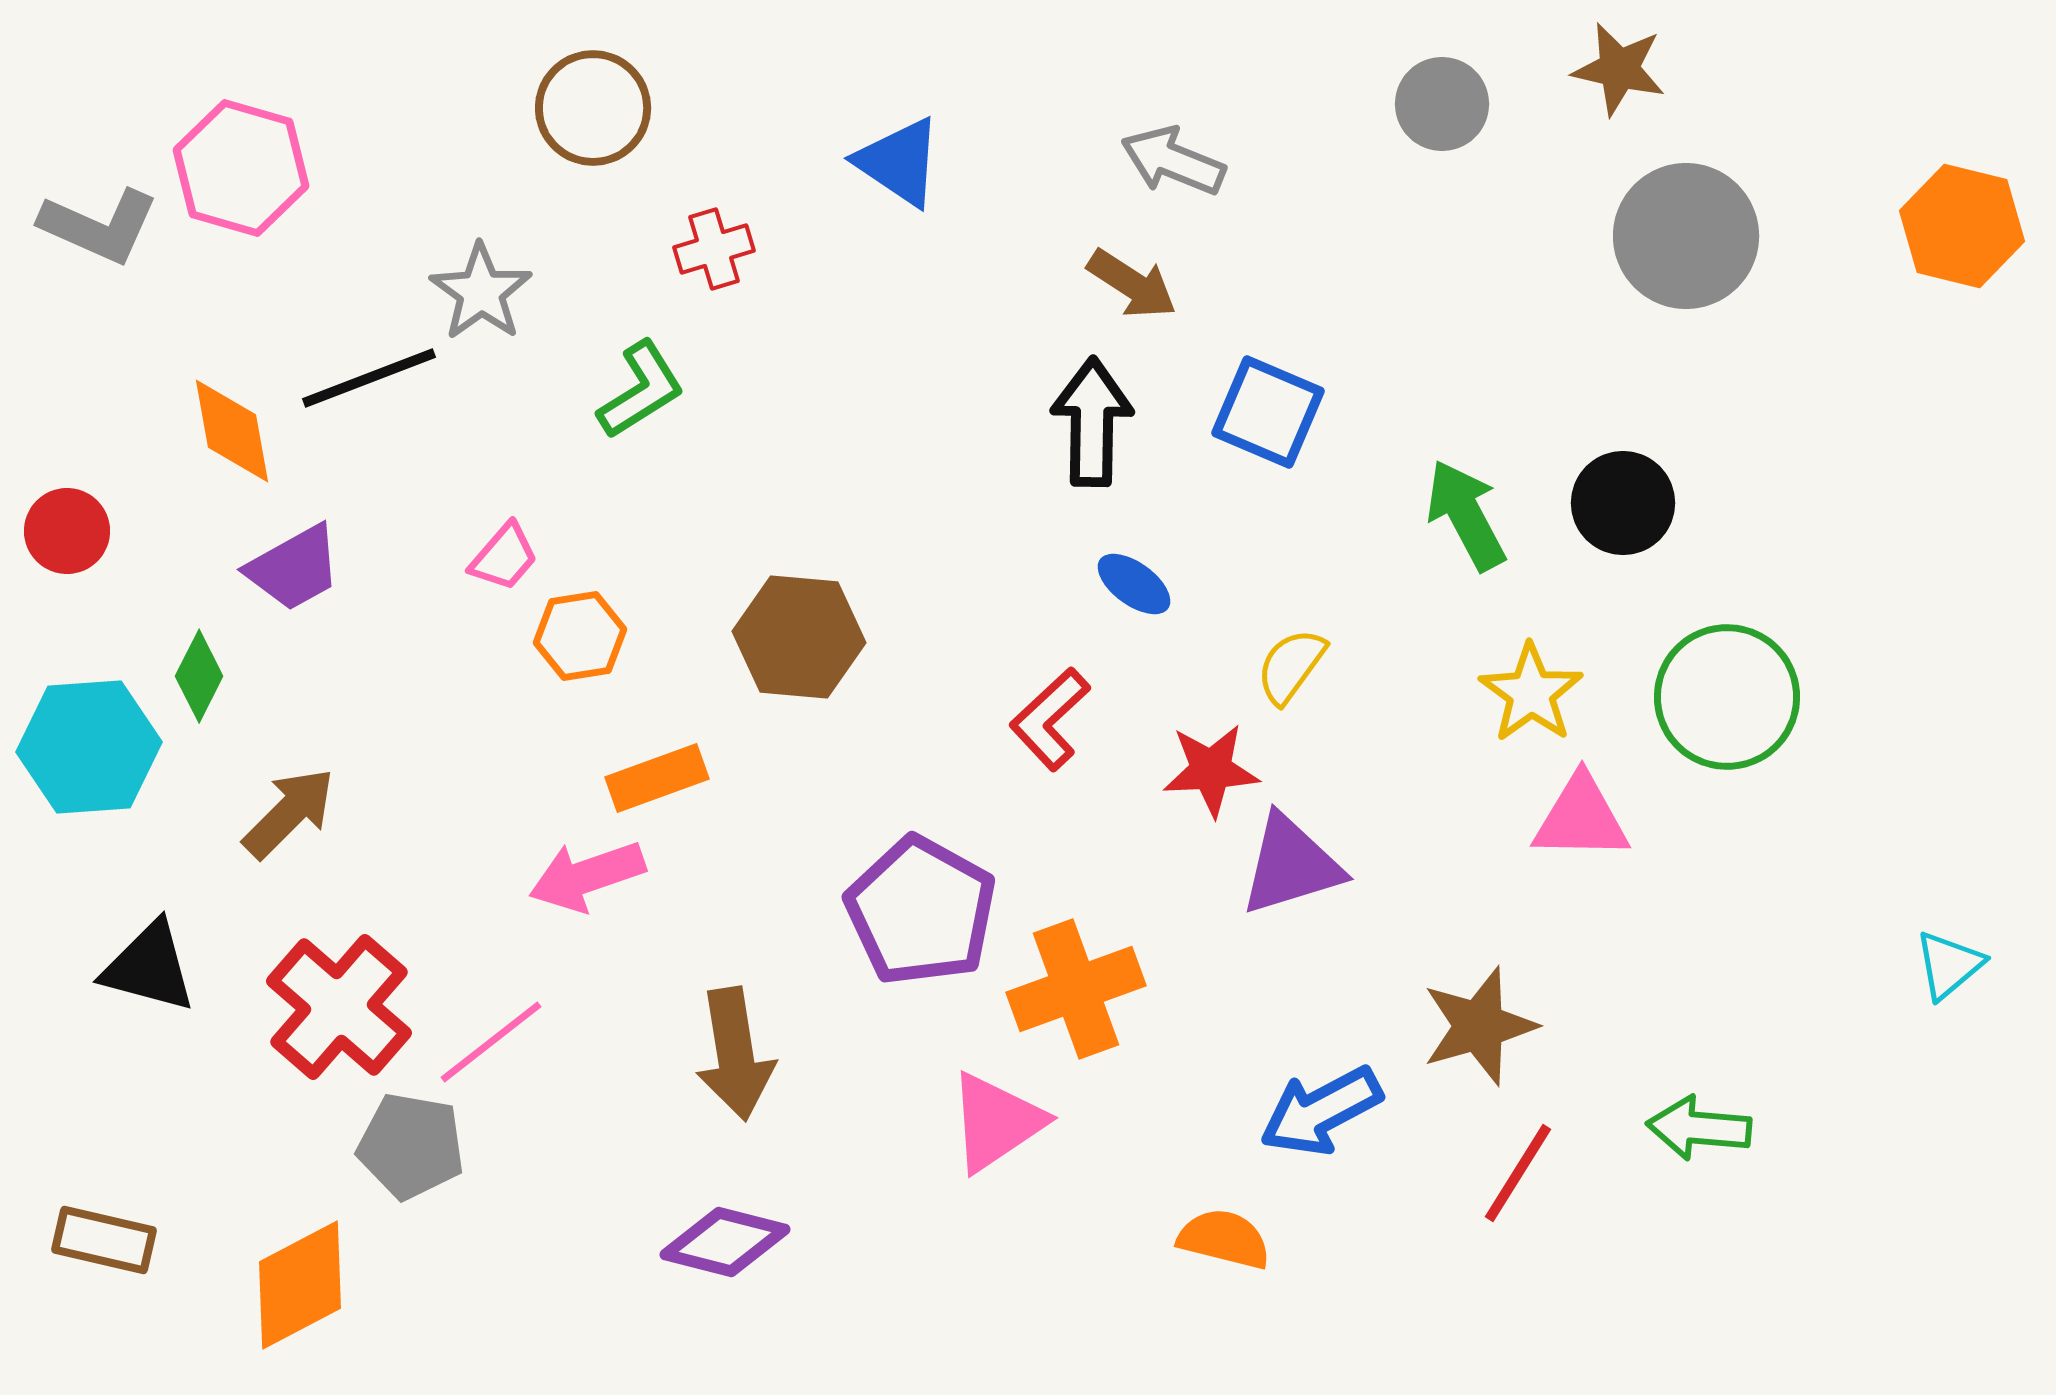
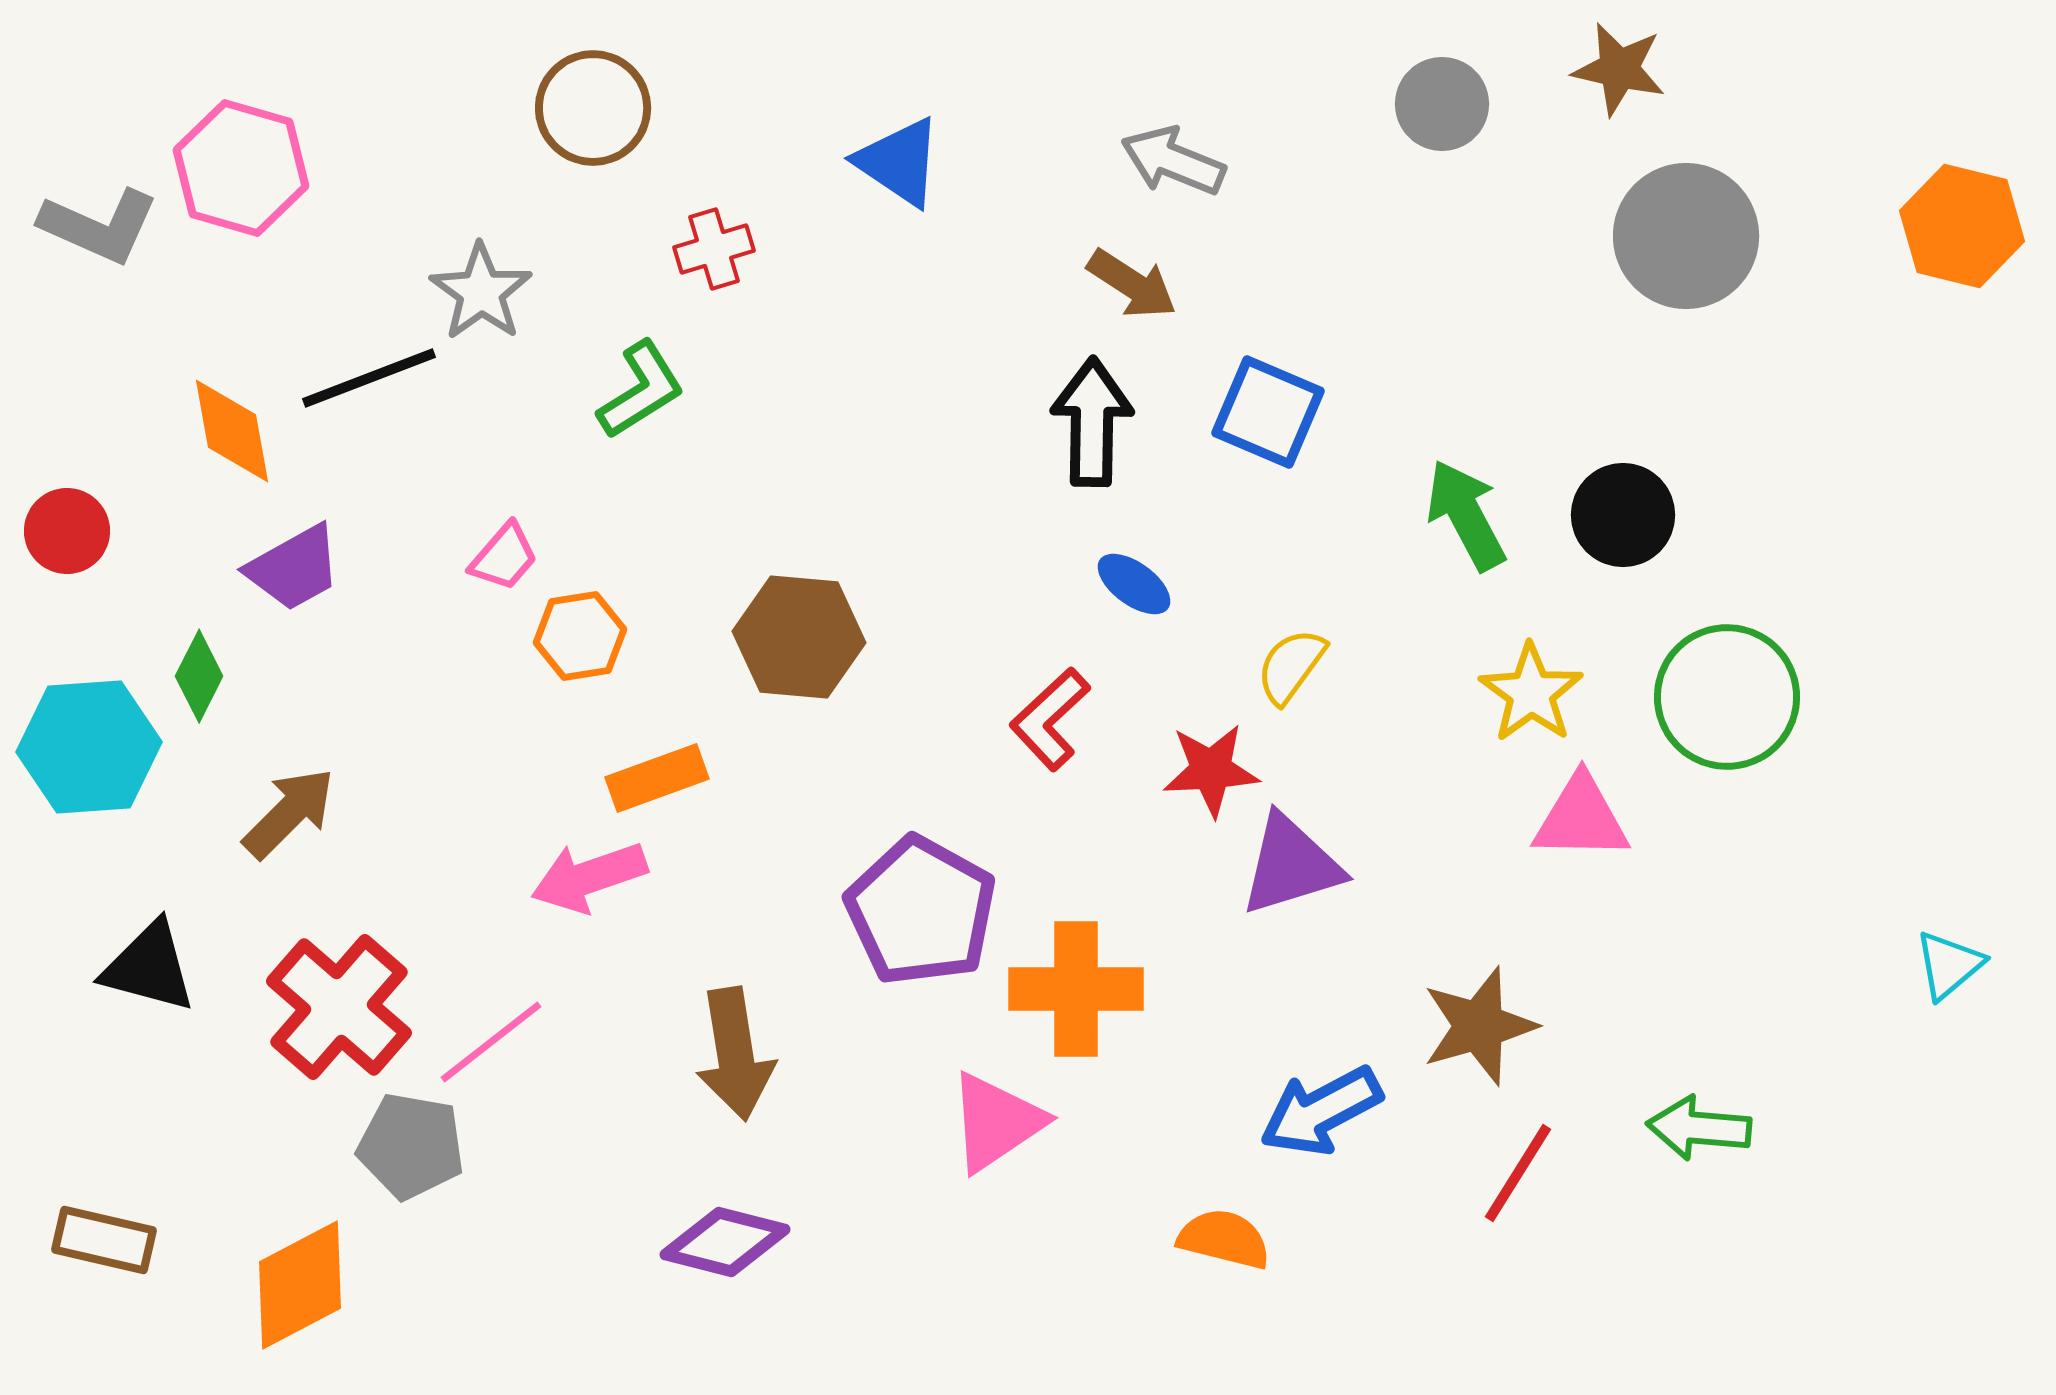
black circle at (1623, 503): moved 12 px down
pink arrow at (587, 876): moved 2 px right, 1 px down
orange cross at (1076, 989): rotated 20 degrees clockwise
